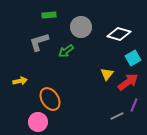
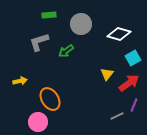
gray circle: moved 3 px up
red arrow: moved 1 px right, 1 px down
